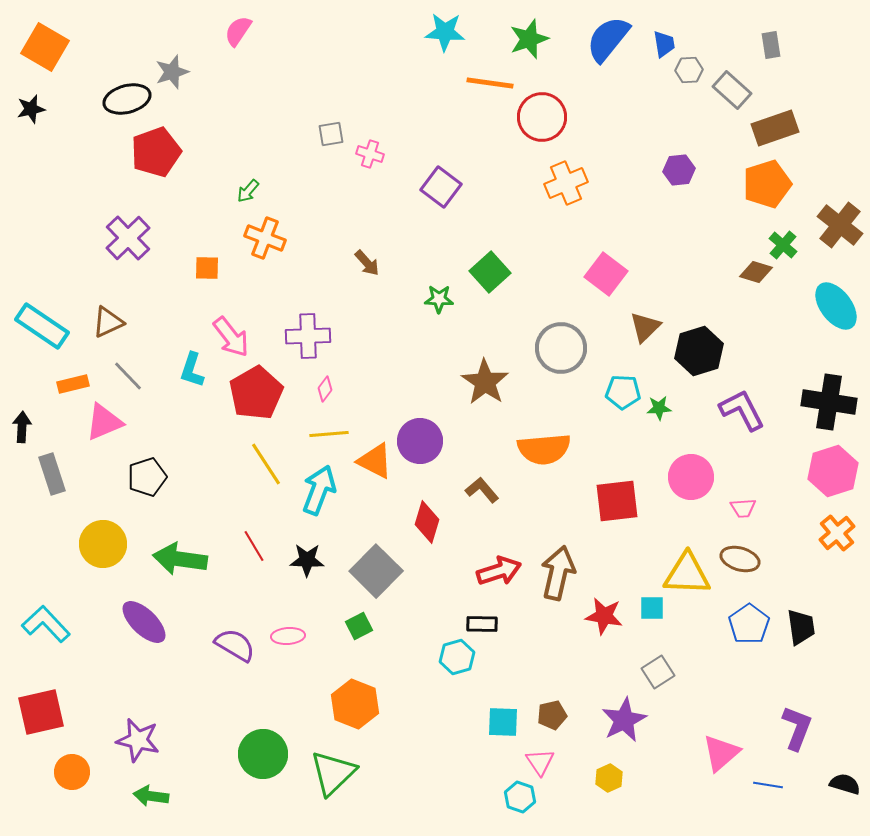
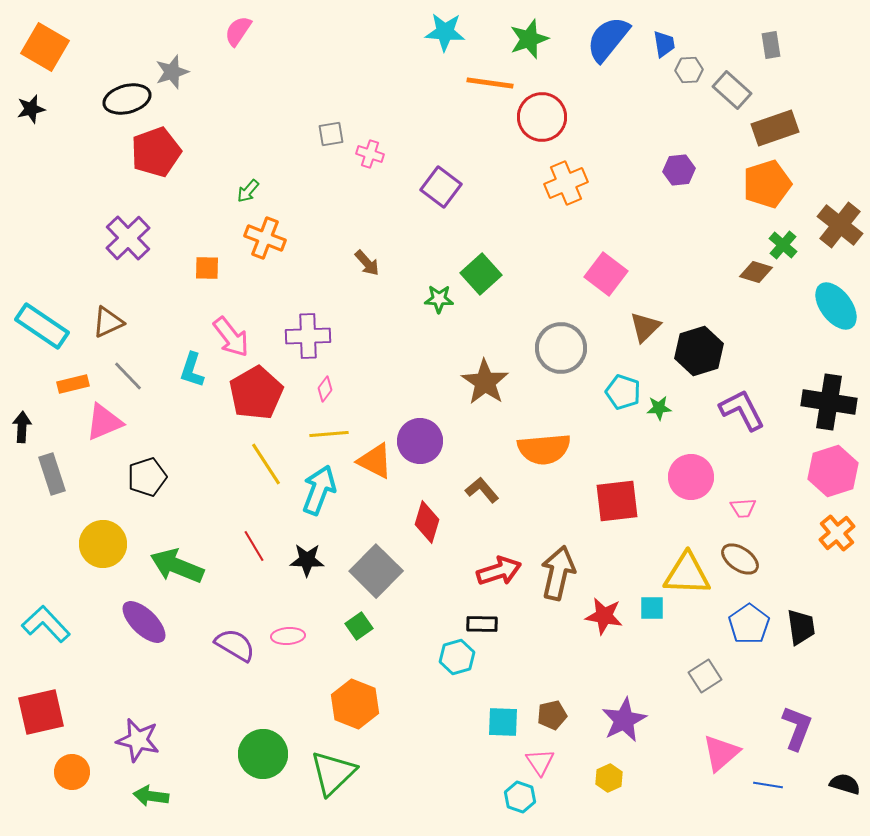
green square at (490, 272): moved 9 px left, 2 px down
cyan pentagon at (623, 392): rotated 16 degrees clockwise
green arrow at (180, 559): moved 3 px left, 7 px down; rotated 14 degrees clockwise
brown ellipse at (740, 559): rotated 18 degrees clockwise
green square at (359, 626): rotated 8 degrees counterclockwise
gray square at (658, 672): moved 47 px right, 4 px down
